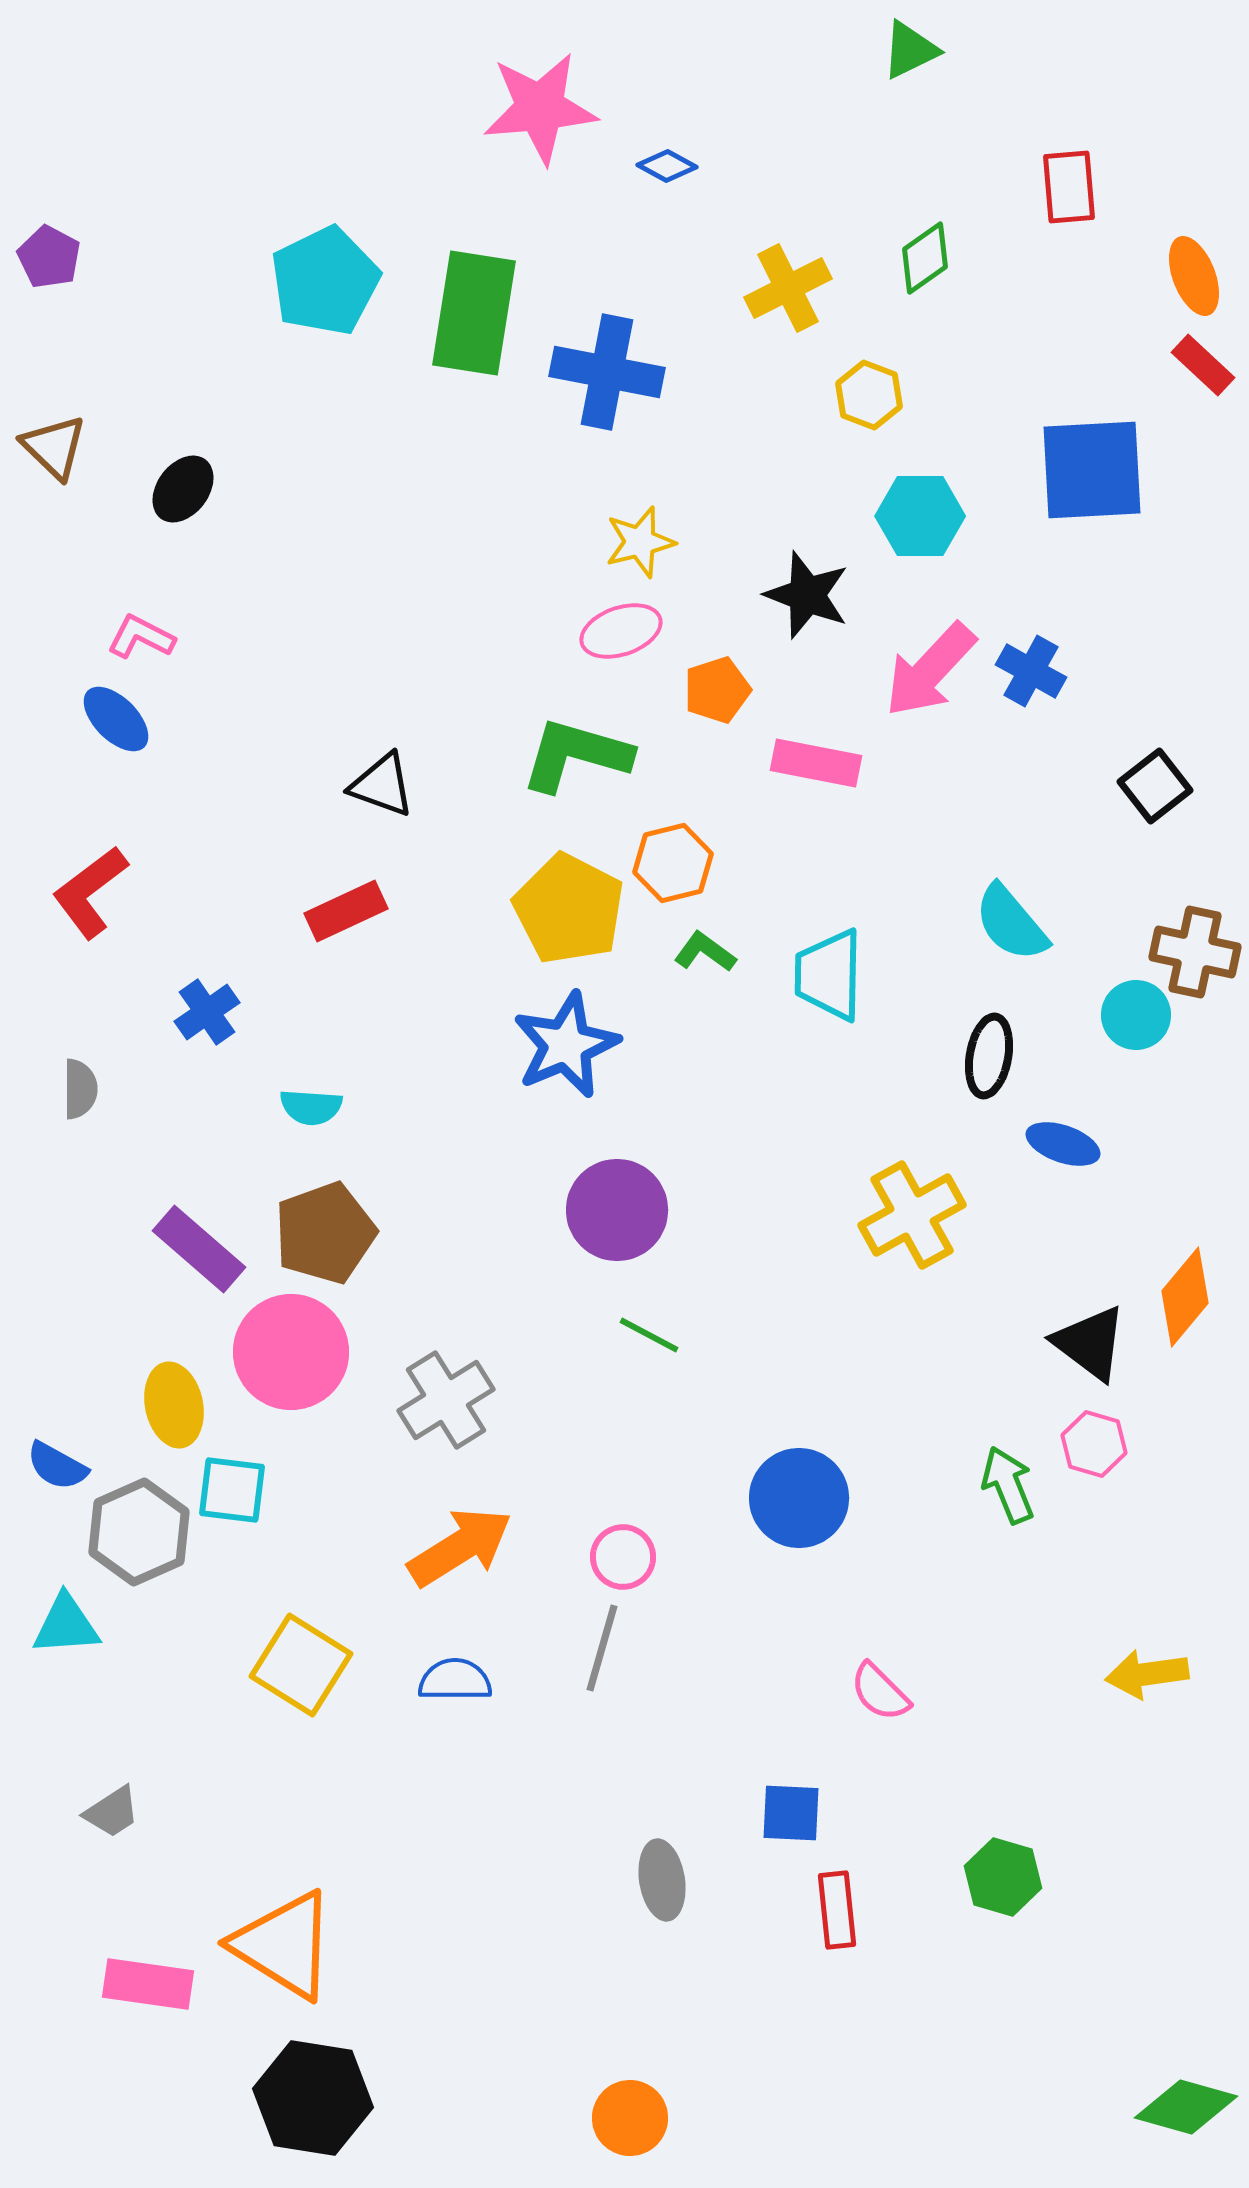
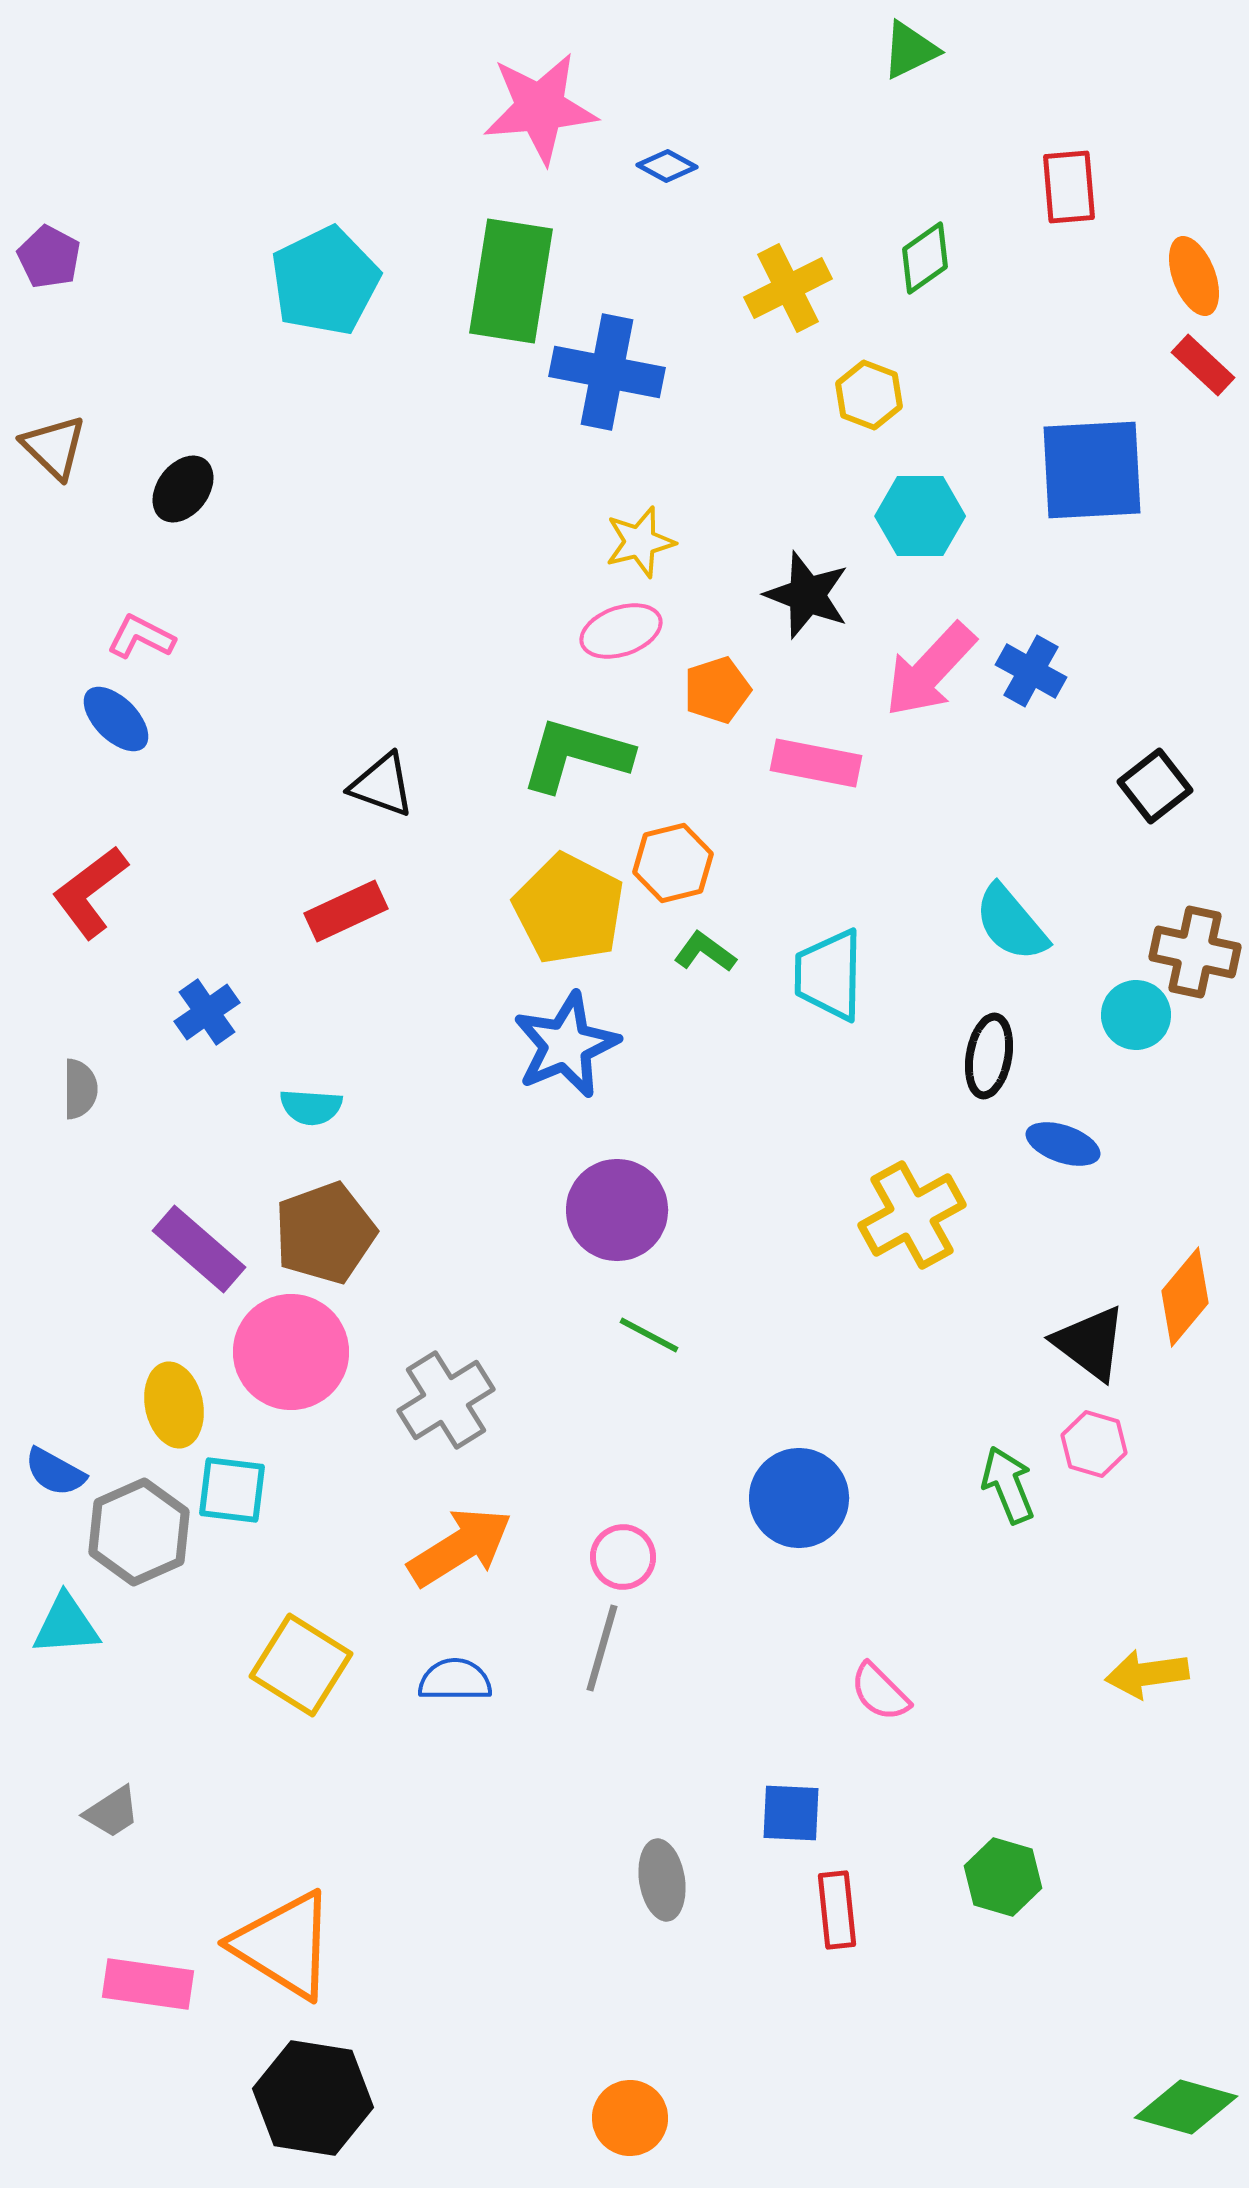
green rectangle at (474, 313): moved 37 px right, 32 px up
blue semicircle at (57, 1466): moved 2 px left, 6 px down
